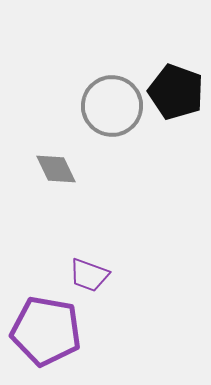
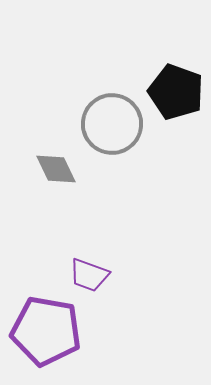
gray circle: moved 18 px down
